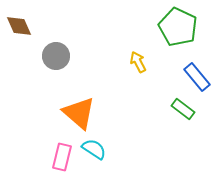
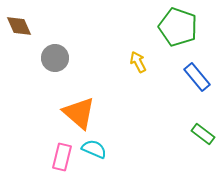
green pentagon: rotated 6 degrees counterclockwise
gray circle: moved 1 px left, 2 px down
green rectangle: moved 20 px right, 25 px down
cyan semicircle: rotated 10 degrees counterclockwise
